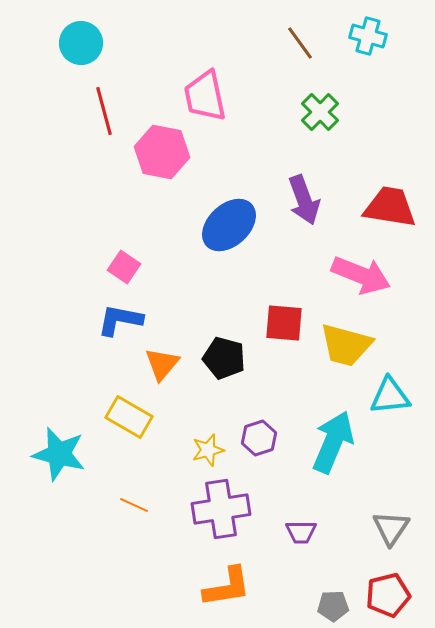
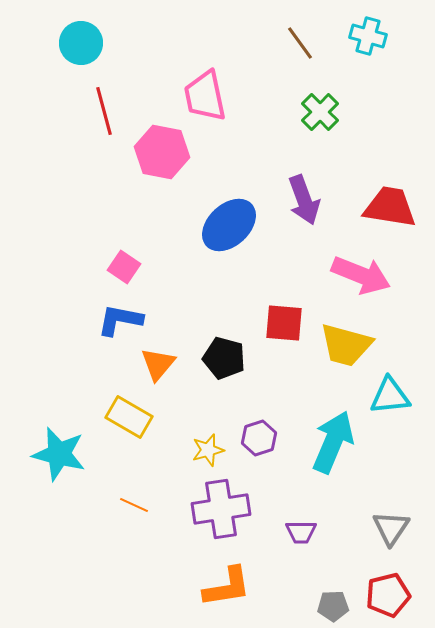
orange triangle: moved 4 px left
